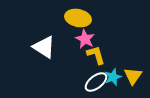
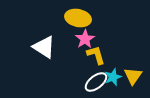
pink star: rotated 12 degrees clockwise
